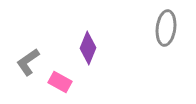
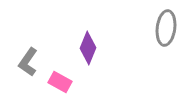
gray L-shape: rotated 20 degrees counterclockwise
